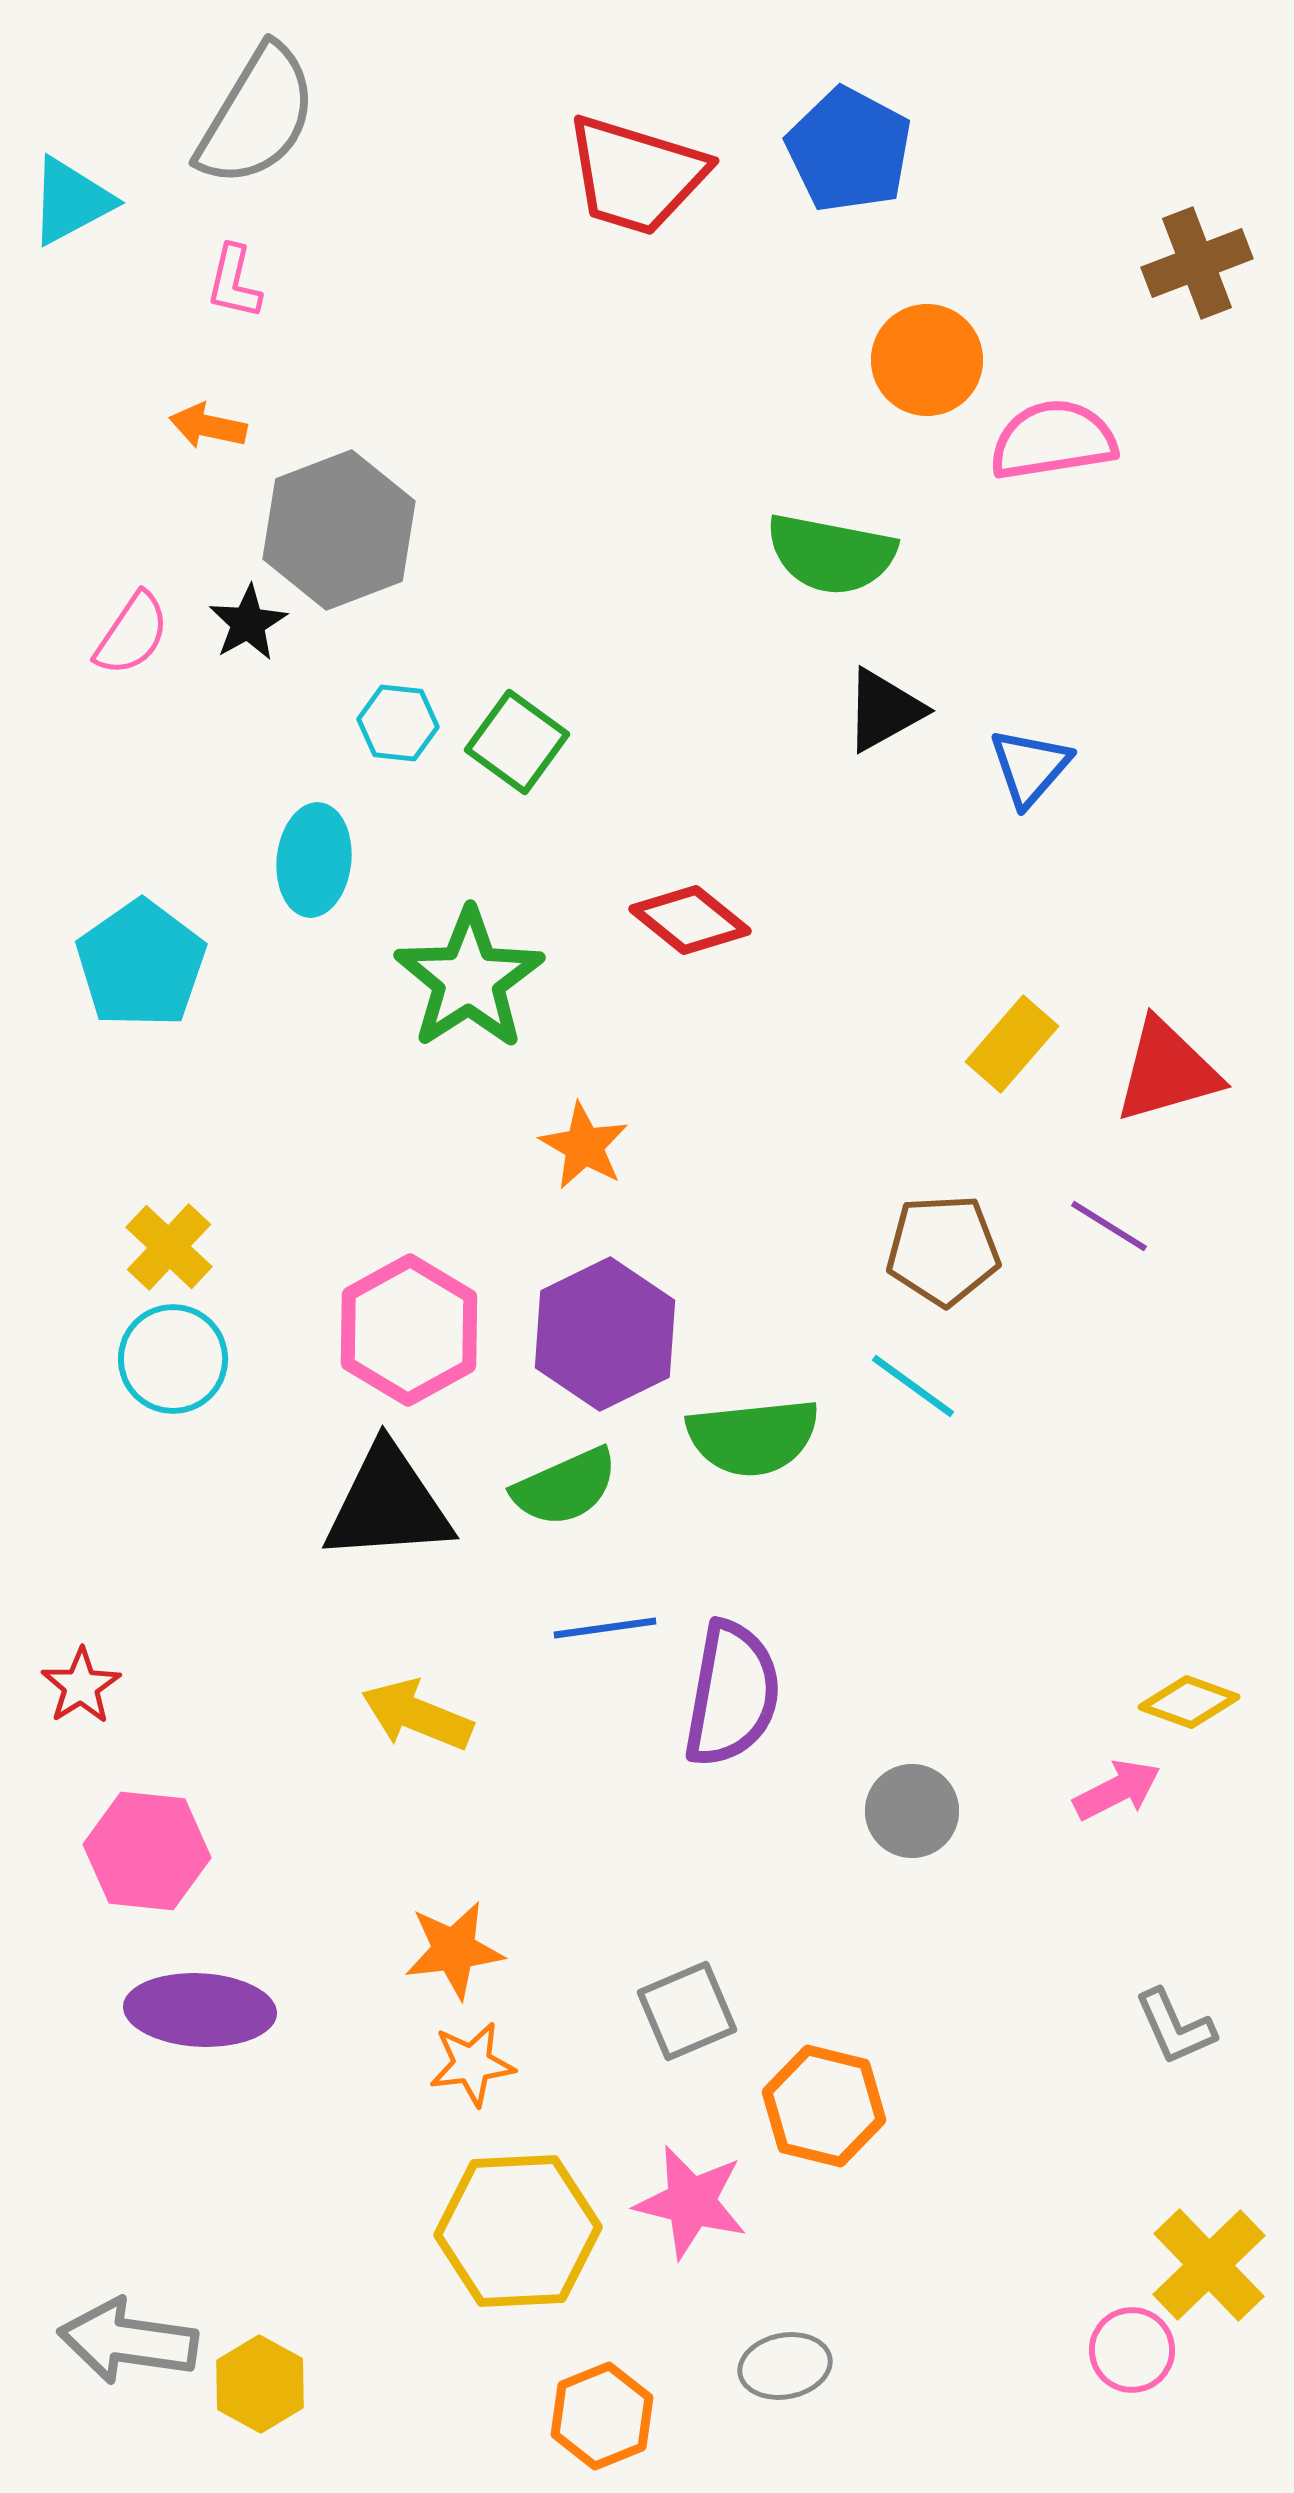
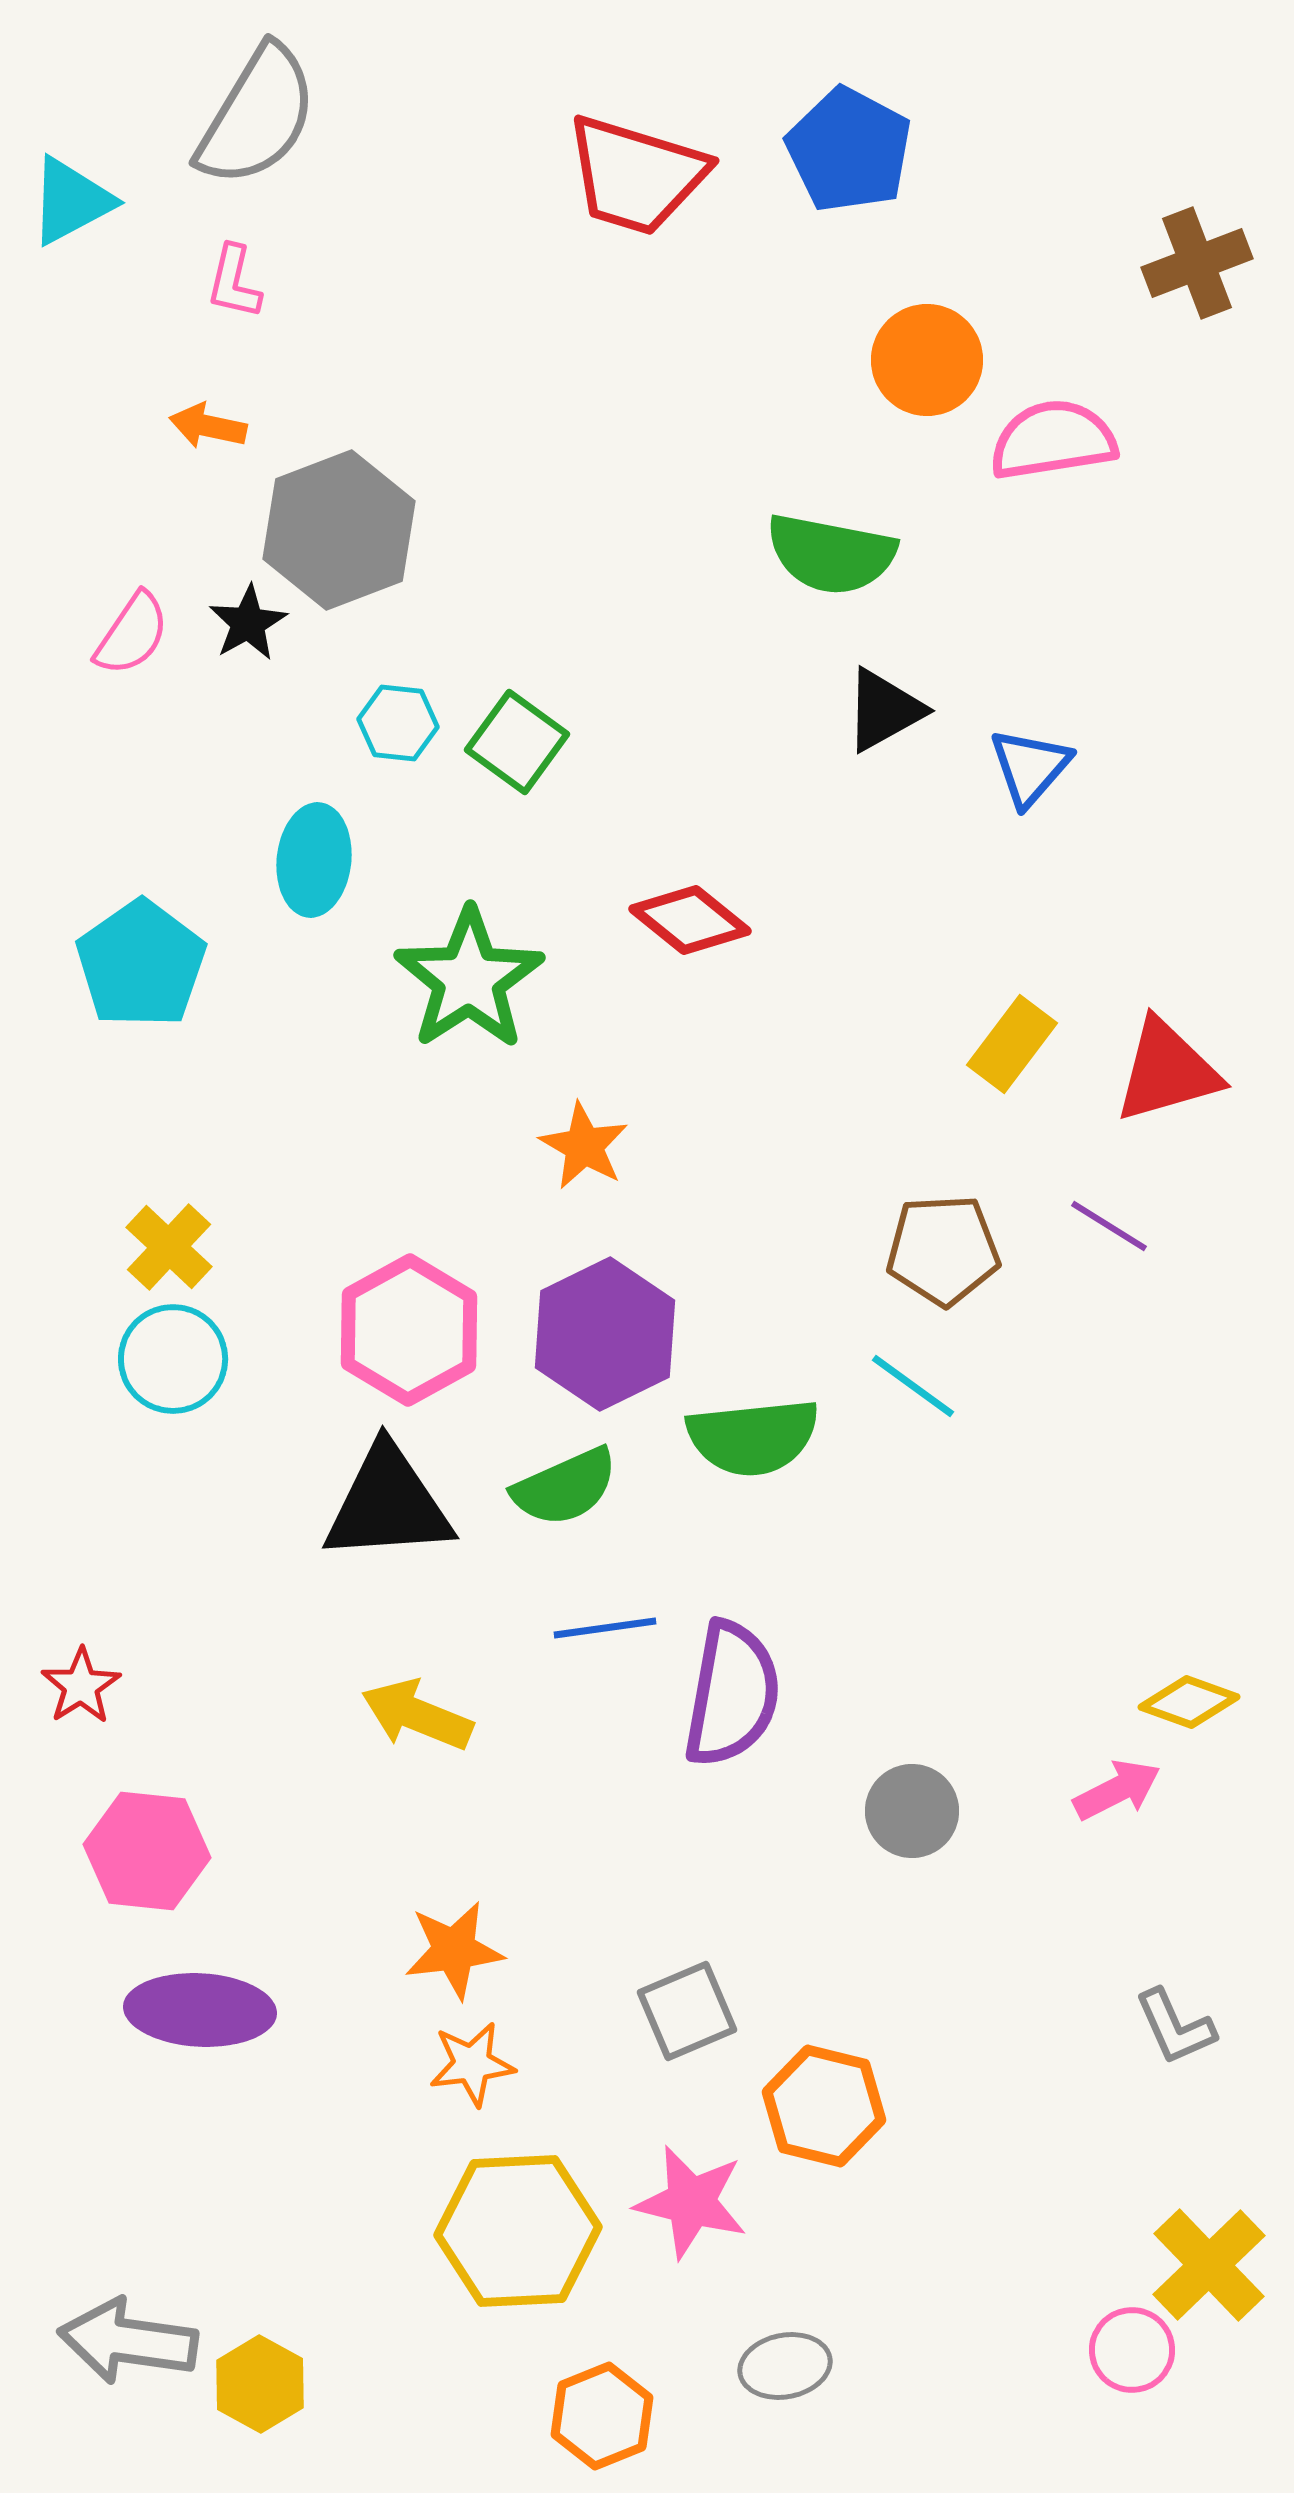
yellow rectangle at (1012, 1044): rotated 4 degrees counterclockwise
